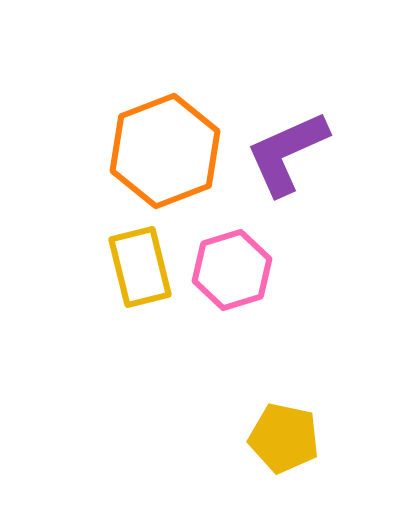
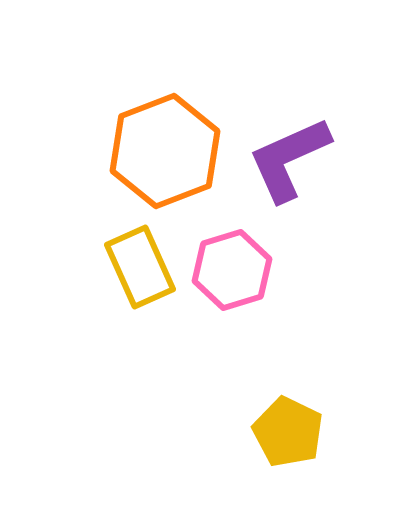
purple L-shape: moved 2 px right, 6 px down
yellow rectangle: rotated 10 degrees counterclockwise
yellow pentagon: moved 4 px right, 6 px up; rotated 14 degrees clockwise
